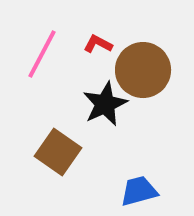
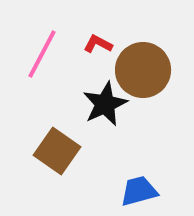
brown square: moved 1 px left, 1 px up
